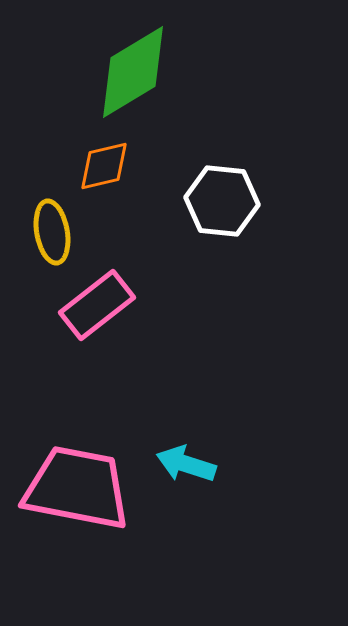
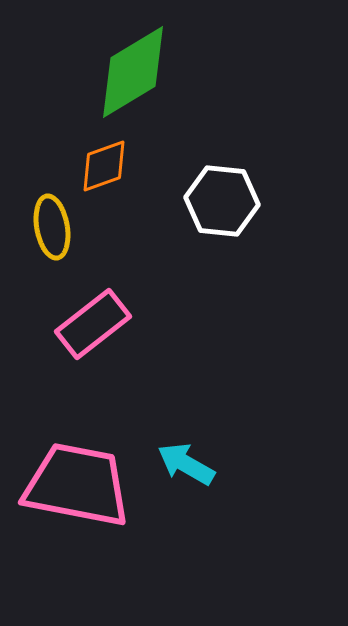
orange diamond: rotated 6 degrees counterclockwise
yellow ellipse: moved 5 px up
pink rectangle: moved 4 px left, 19 px down
cyan arrow: rotated 12 degrees clockwise
pink trapezoid: moved 3 px up
